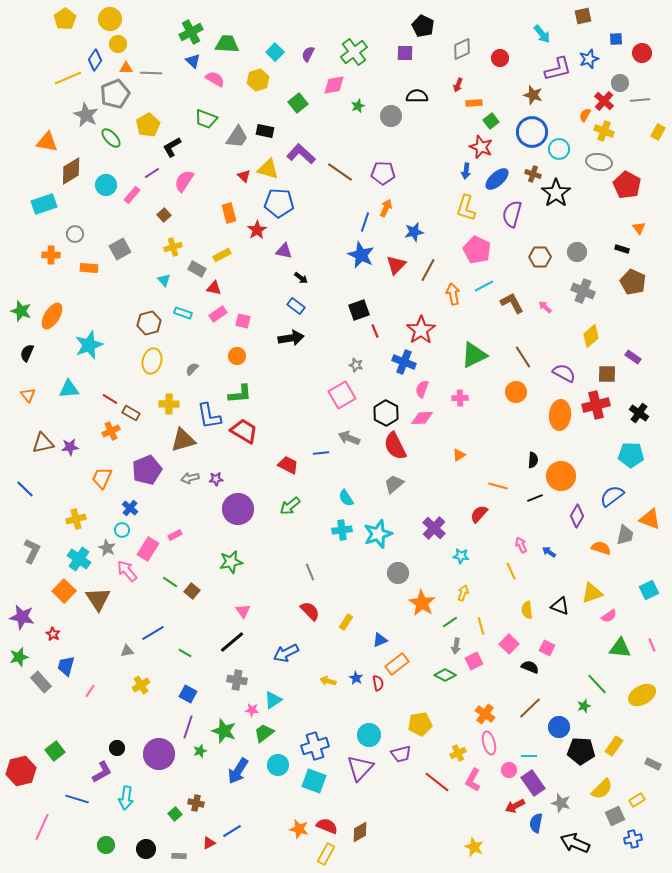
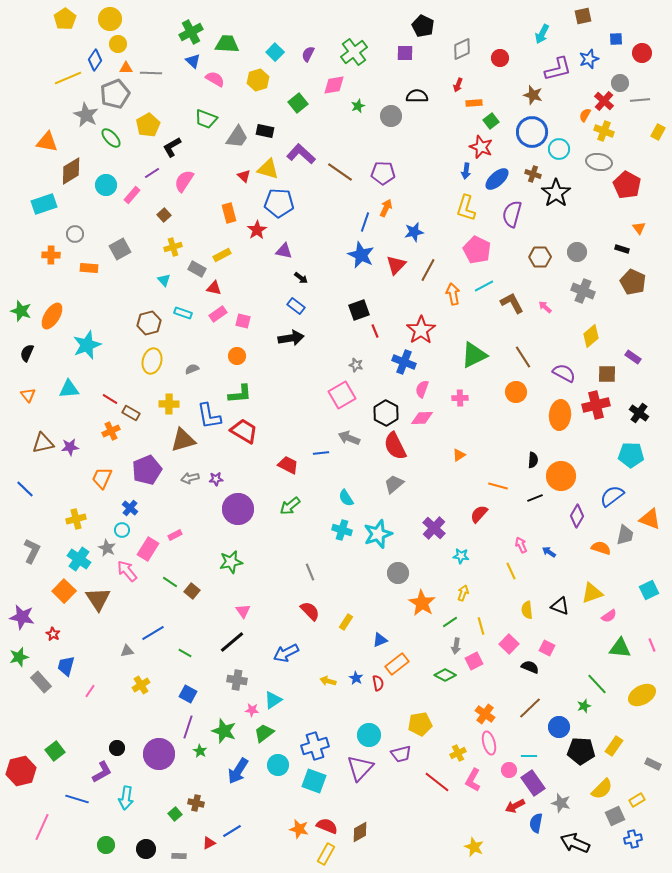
cyan arrow at (542, 34): rotated 66 degrees clockwise
cyan star at (89, 345): moved 2 px left
gray semicircle at (192, 369): rotated 24 degrees clockwise
cyan cross at (342, 530): rotated 24 degrees clockwise
green star at (200, 751): rotated 24 degrees counterclockwise
